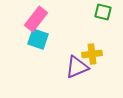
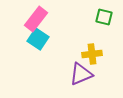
green square: moved 1 px right, 5 px down
cyan square: rotated 15 degrees clockwise
purple triangle: moved 4 px right, 7 px down
